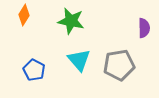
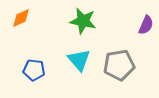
orange diamond: moved 3 px left, 3 px down; rotated 35 degrees clockwise
green star: moved 12 px right
purple semicircle: moved 2 px right, 3 px up; rotated 24 degrees clockwise
blue pentagon: rotated 20 degrees counterclockwise
